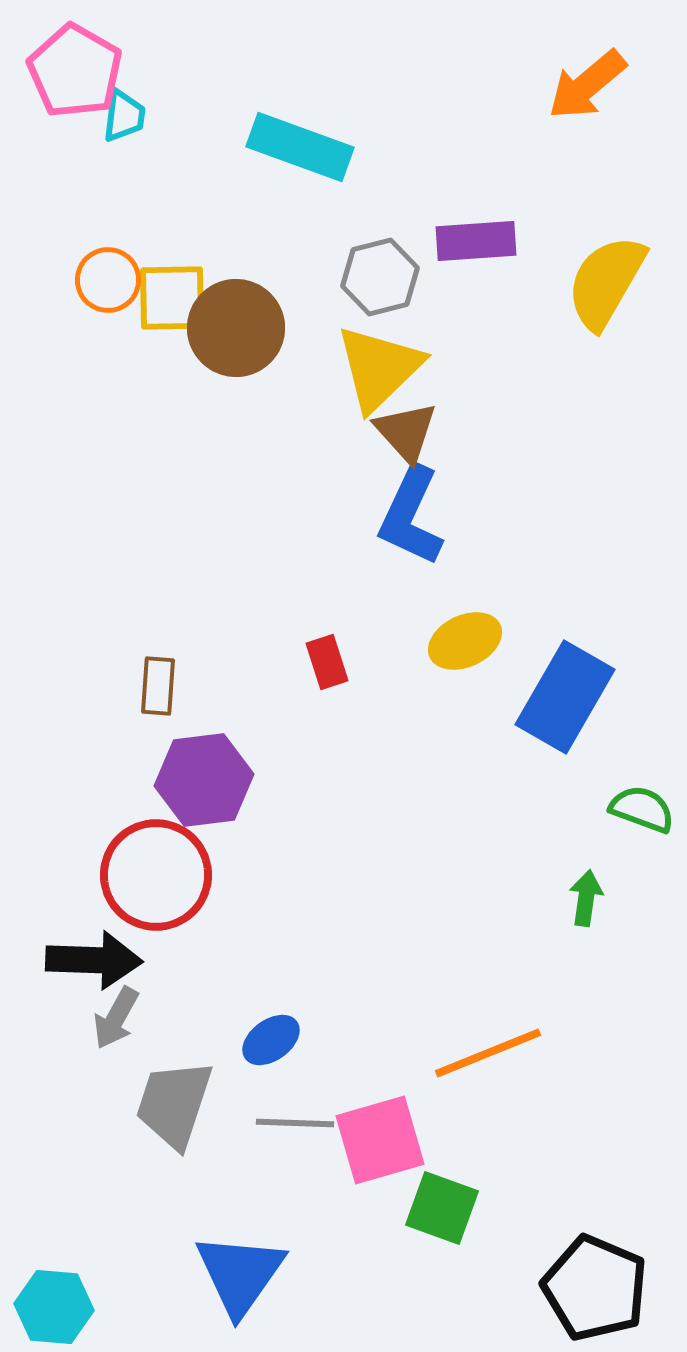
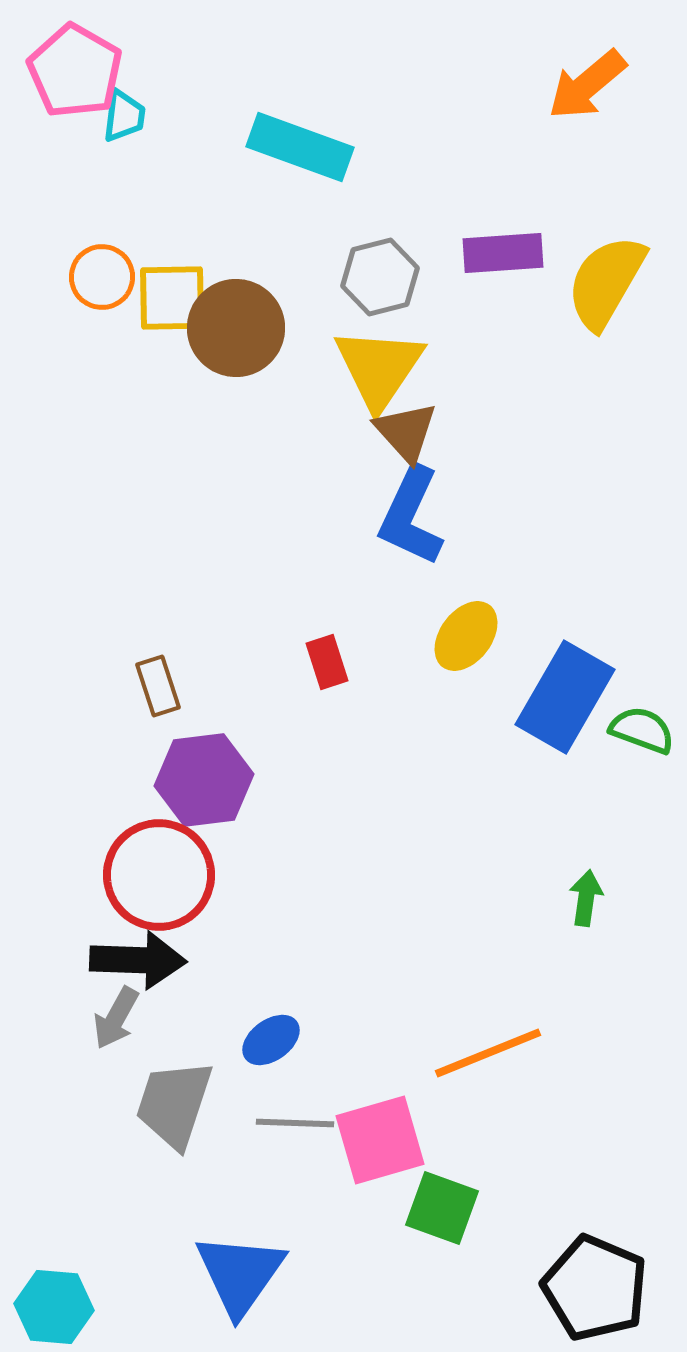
purple rectangle: moved 27 px right, 12 px down
orange circle: moved 6 px left, 3 px up
yellow triangle: rotated 12 degrees counterclockwise
yellow ellipse: moved 1 px right, 5 px up; rotated 28 degrees counterclockwise
brown rectangle: rotated 22 degrees counterclockwise
green semicircle: moved 79 px up
red circle: moved 3 px right
black arrow: moved 44 px right
